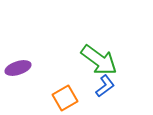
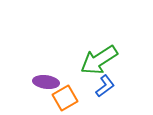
green arrow: rotated 111 degrees clockwise
purple ellipse: moved 28 px right, 14 px down; rotated 25 degrees clockwise
